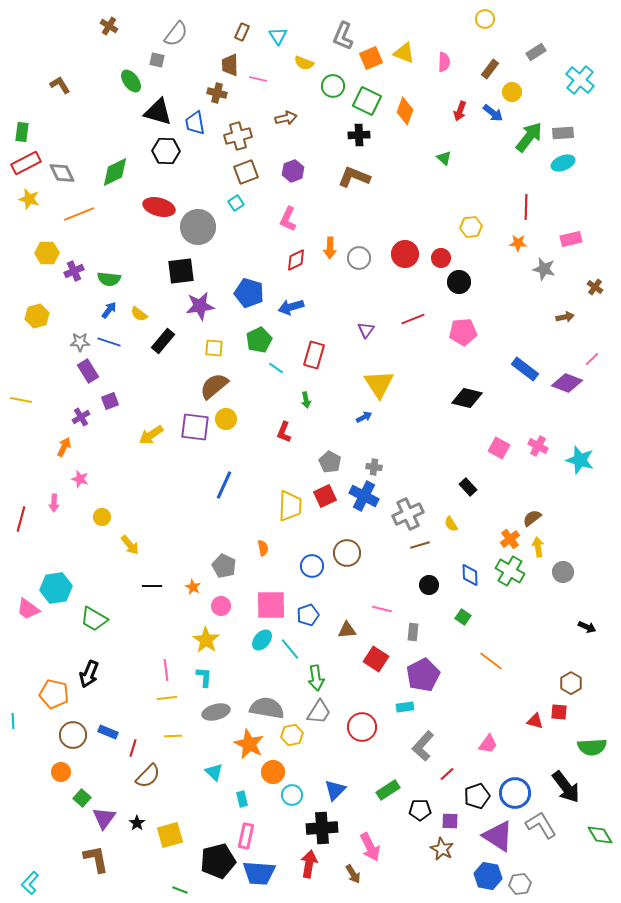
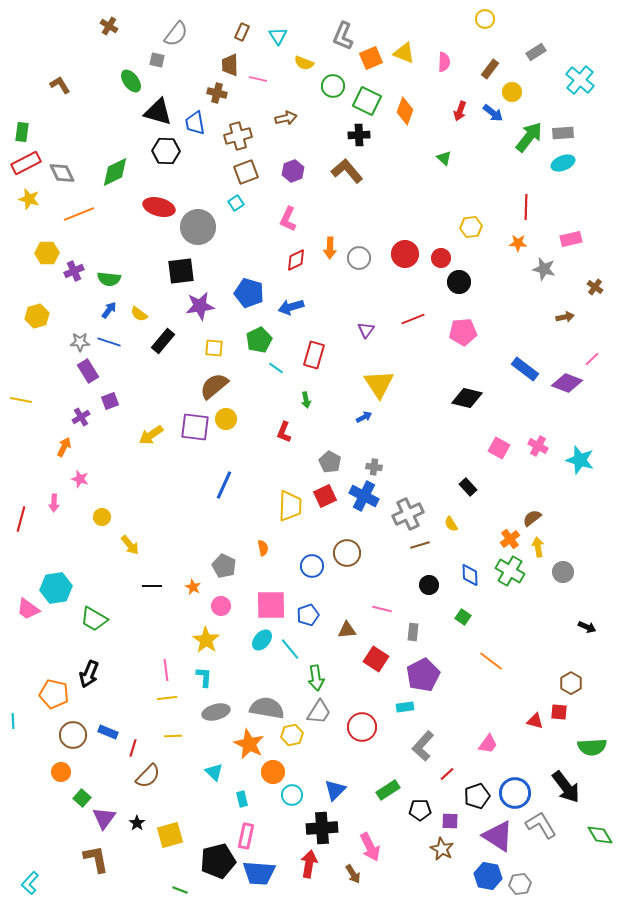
brown L-shape at (354, 177): moved 7 px left, 6 px up; rotated 28 degrees clockwise
